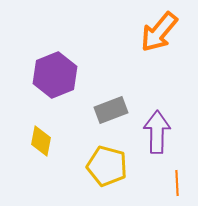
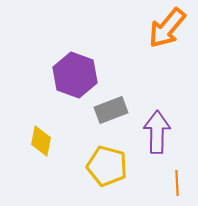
orange arrow: moved 8 px right, 4 px up
purple hexagon: moved 20 px right; rotated 18 degrees counterclockwise
